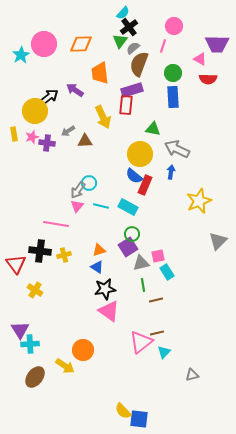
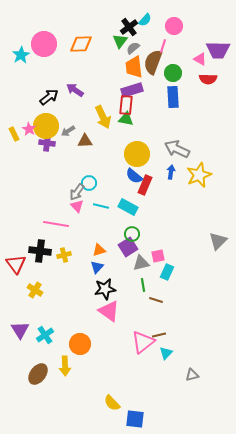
cyan semicircle at (123, 13): moved 22 px right, 7 px down
purple trapezoid at (217, 44): moved 1 px right, 6 px down
brown semicircle at (139, 64): moved 14 px right, 2 px up
orange trapezoid at (100, 73): moved 34 px right, 6 px up
yellow circle at (35, 111): moved 11 px right, 15 px down
green triangle at (153, 129): moved 27 px left, 10 px up
yellow rectangle at (14, 134): rotated 16 degrees counterclockwise
pink star at (32, 137): moved 3 px left, 8 px up; rotated 24 degrees counterclockwise
yellow circle at (140, 154): moved 3 px left
gray arrow at (78, 190): moved 1 px left, 2 px down
yellow star at (199, 201): moved 26 px up
pink triangle at (77, 206): rotated 24 degrees counterclockwise
blue triangle at (97, 267): rotated 40 degrees clockwise
cyan rectangle at (167, 272): rotated 56 degrees clockwise
brown line at (156, 300): rotated 32 degrees clockwise
brown line at (157, 333): moved 2 px right, 2 px down
pink triangle at (141, 342): moved 2 px right
cyan cross at (30, 344): moved 15 px right, 9 px up; rotated 30 degrees counterclockwise
orange circle at (83, 350): moved 3 px left, 6 px up
cyan triangle at (164, 352): moved 2 px right, 1 px down
yellow arrow at (65, 366): rotated 54 degrees clockwise
brown ellipse at (35, 377): moved 3 px right, 3 px up
yellow semicircle at (123, 411): moved 11 px left, 8 px up
blue square at (139, 419): moved 4 px left
